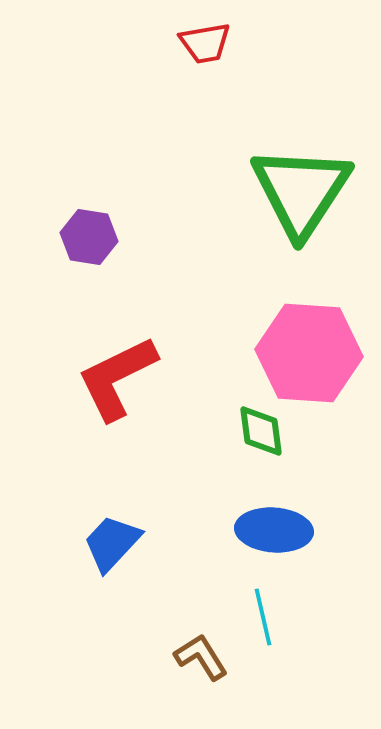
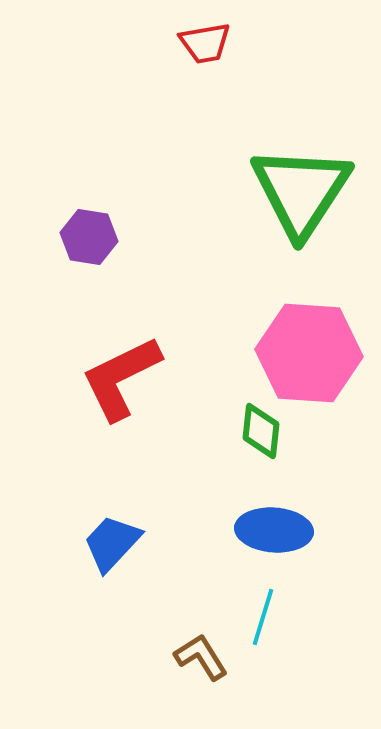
red L-shape: moved 4 px right
green diamond: rotated 14 degrees clockwise
cyan line: rotated 30 degrees clockwise
